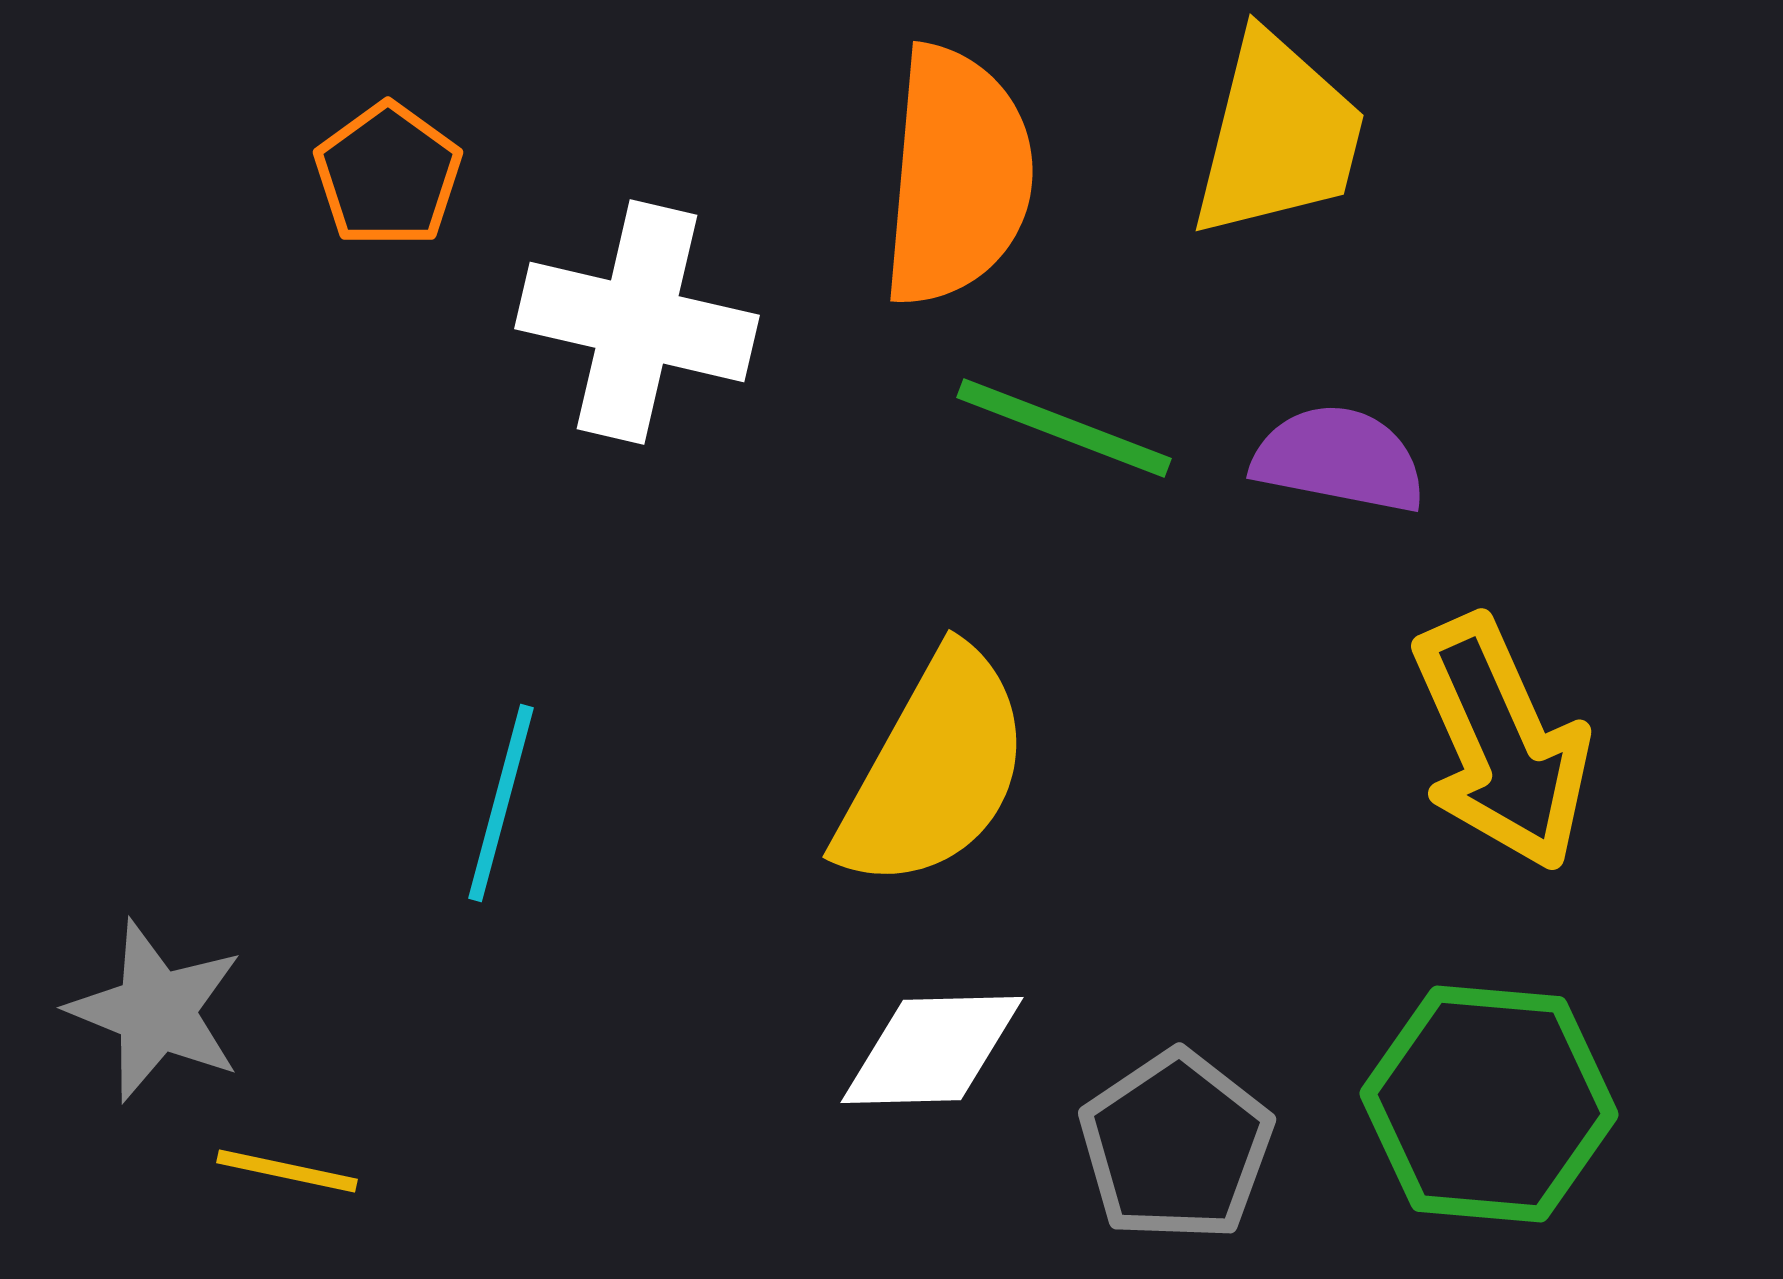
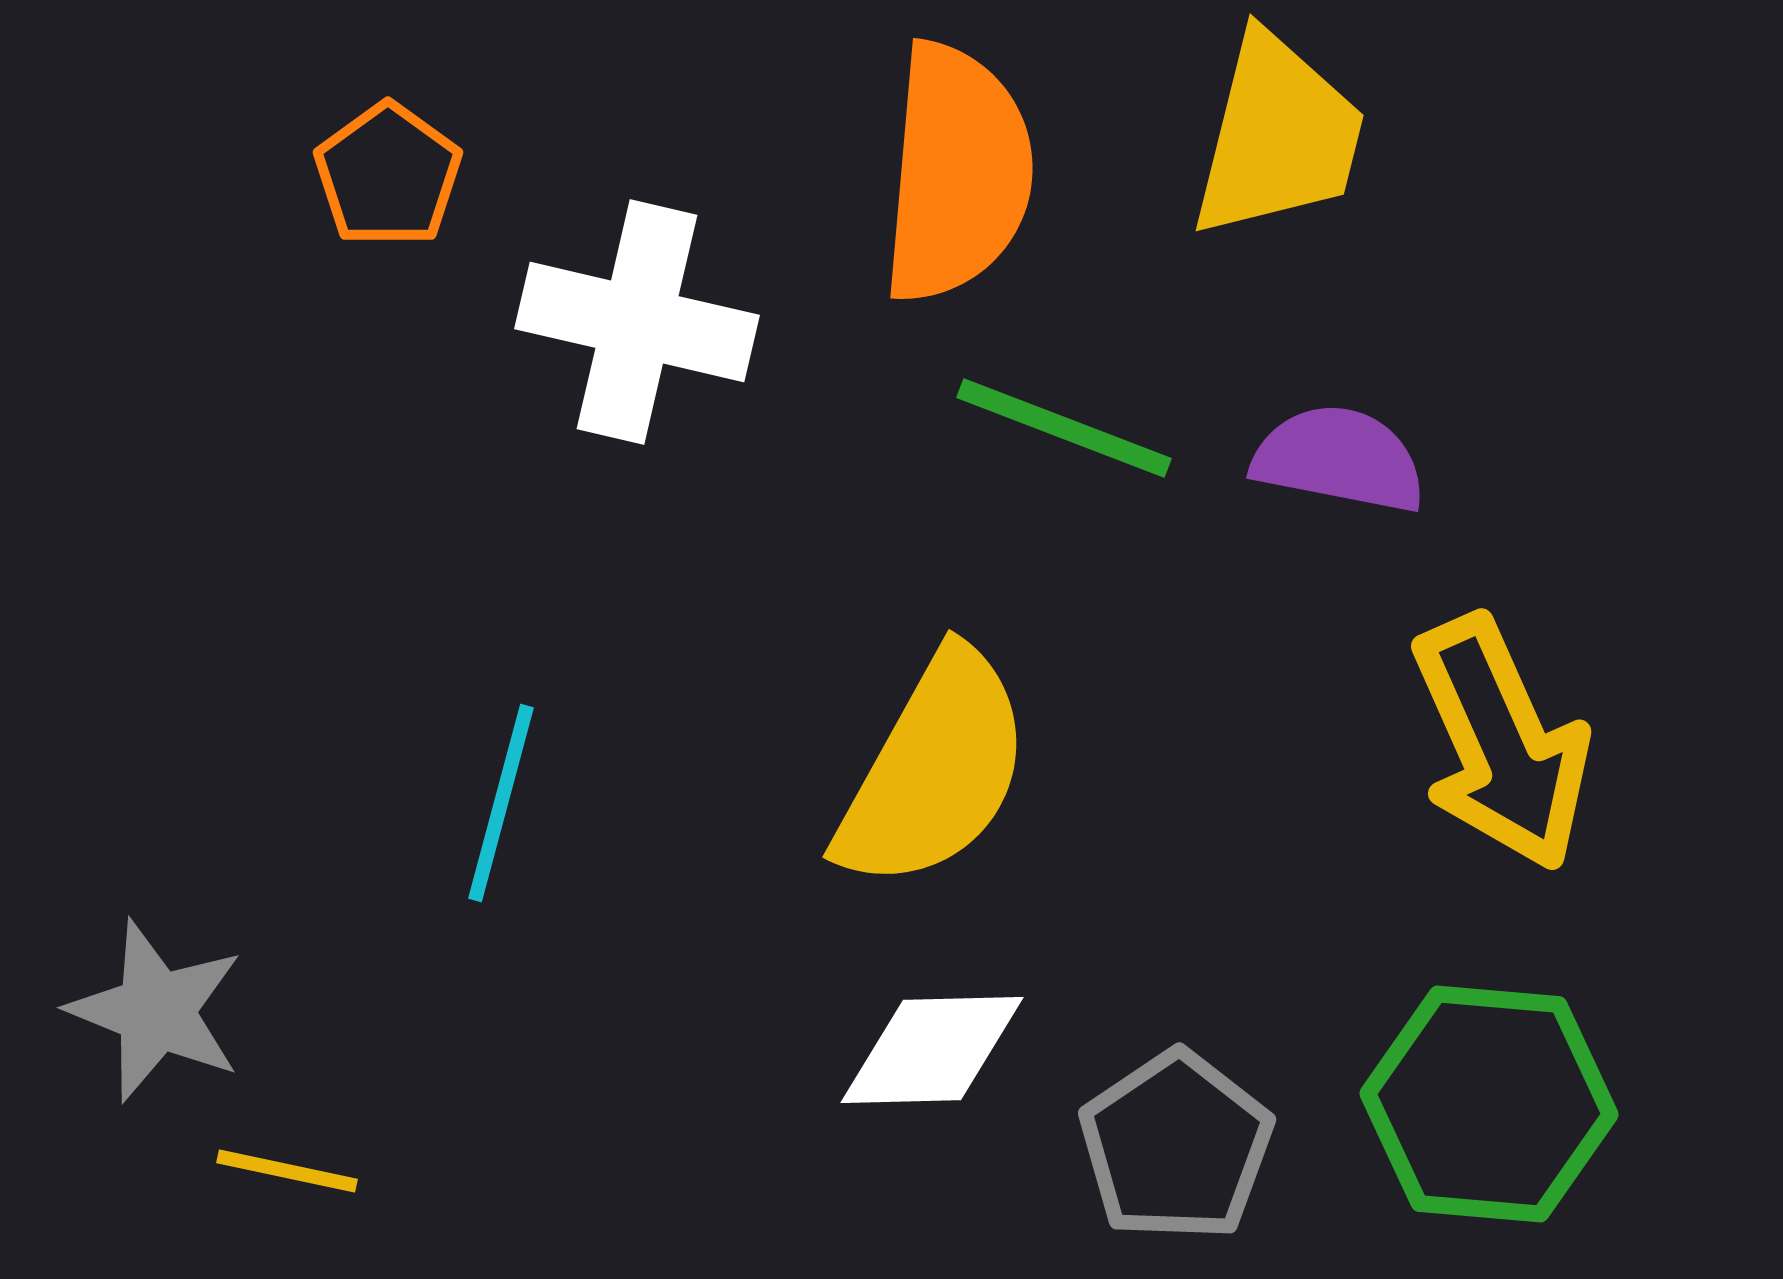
orange semicircle: moved 3 px up
